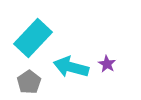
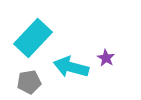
purple star: moved 1 px left, 6 px up
gray pentagon: rotated 25 degrees clockwise
